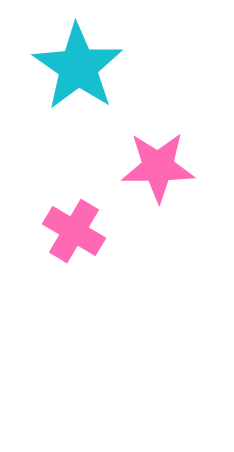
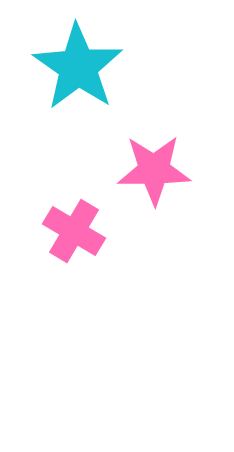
pink star: moved 4 px left, 3 px down
